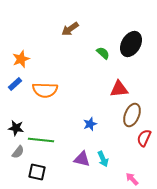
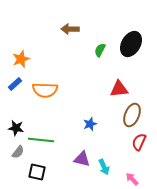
brown arrow: rotated 36 degrees clockwise
green semicircle: moved 3 px left, 3 px up; rotated 104 degrees counterclockwise
red semicircle: moved 5 px left, 4 px down
cyan arrow: moved 1 px right, 8 px down
